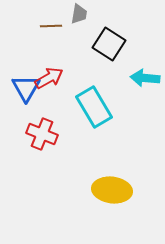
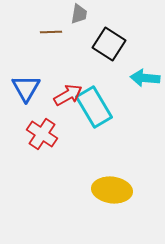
brown line: moved 6 px down
red arrow: moved 19 px right, 17 px down
red cross: rotated 12 degrees clockwise
